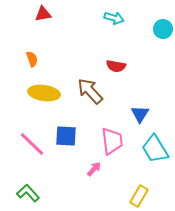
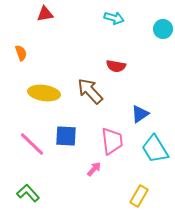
red triangle: moved 2 px right
orange semicircle: moved 11 px left, 6 px up
blue triangle: rotated 24 degrees clockwise
